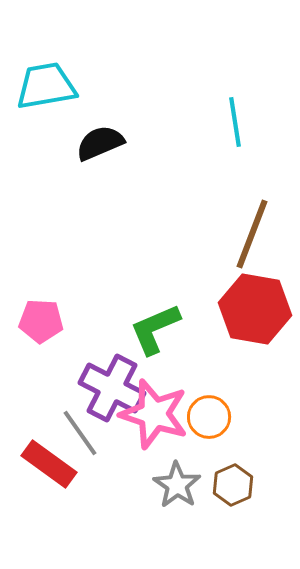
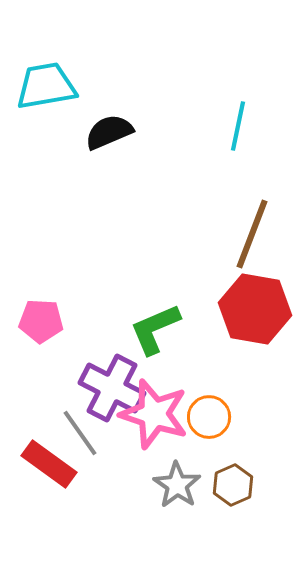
cyan line: moved 3 px right, 4 px down; rotated 21 degrees clockwise
black semicircle: moved 9 px right, 11 px up
